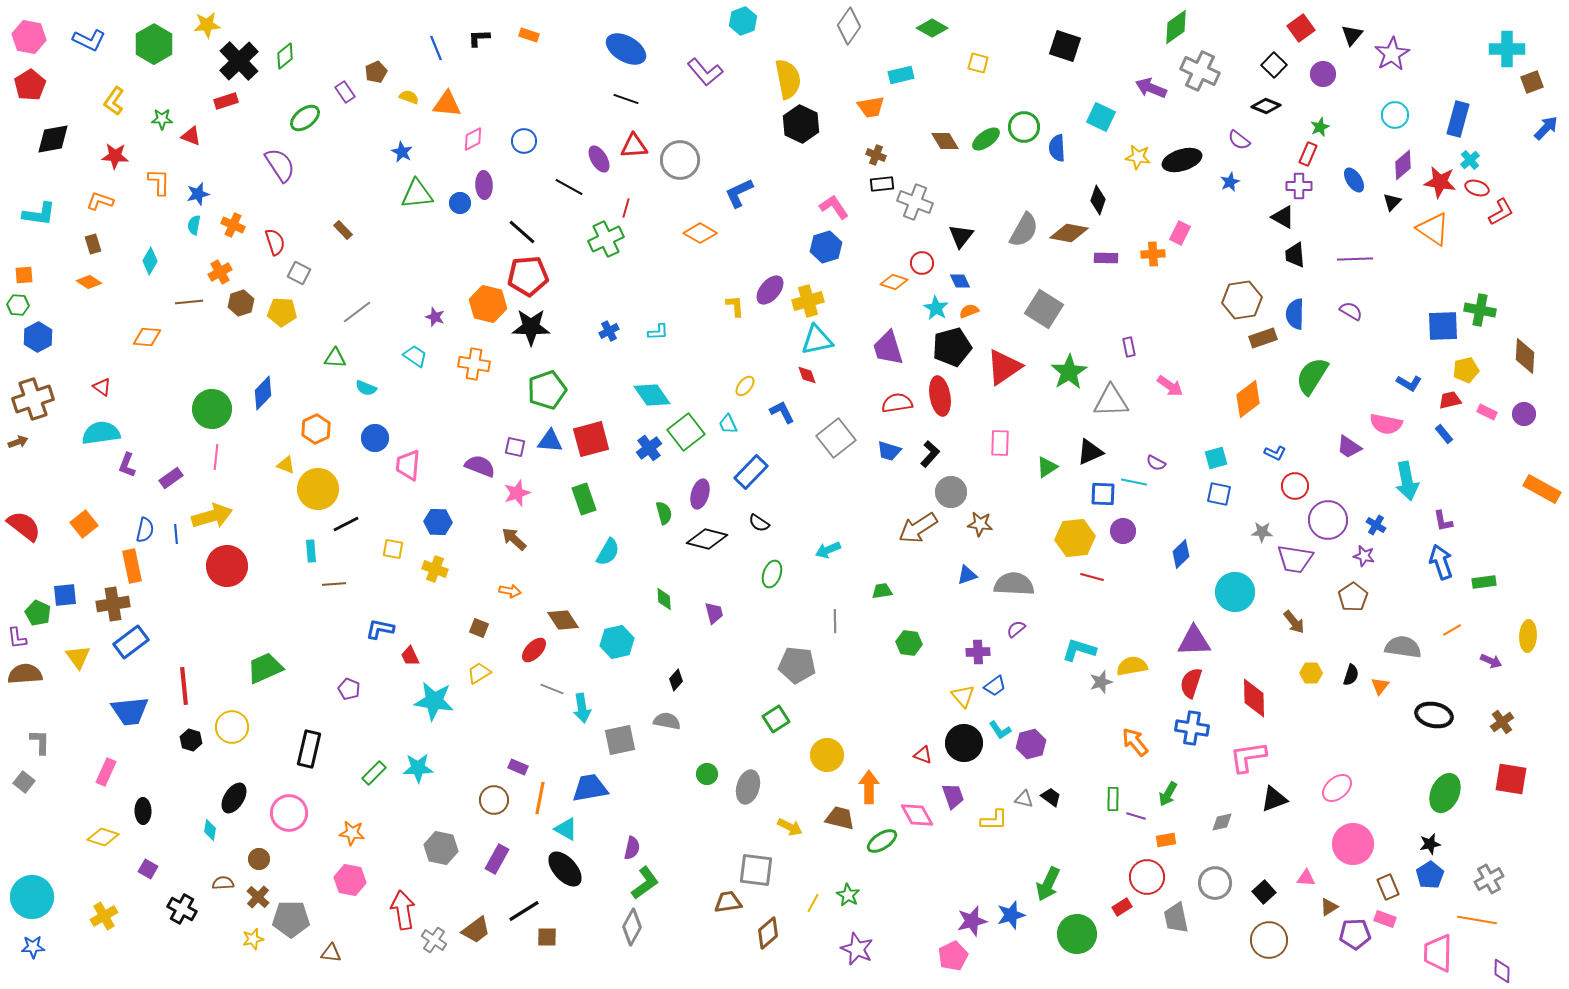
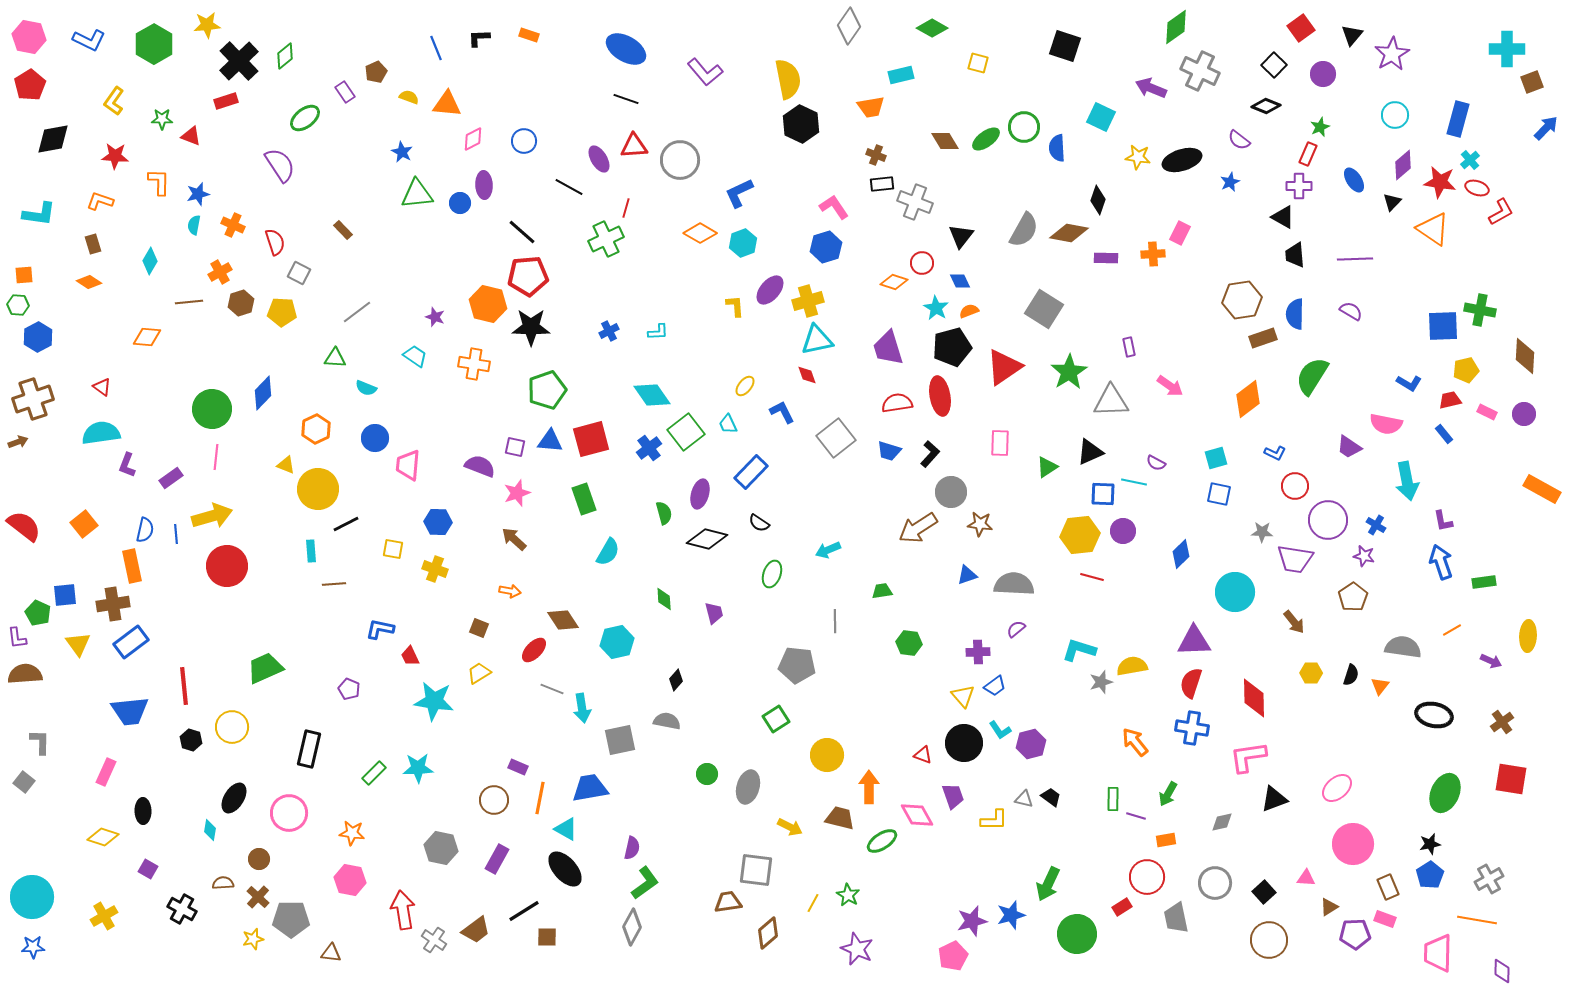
cyan hexagon at (743, 21): moved 222 px down
yellow hexagon at (1075, 538): moved 5 px right, 3 px up
yellow triangle at (78, 657): moved 13 px up
